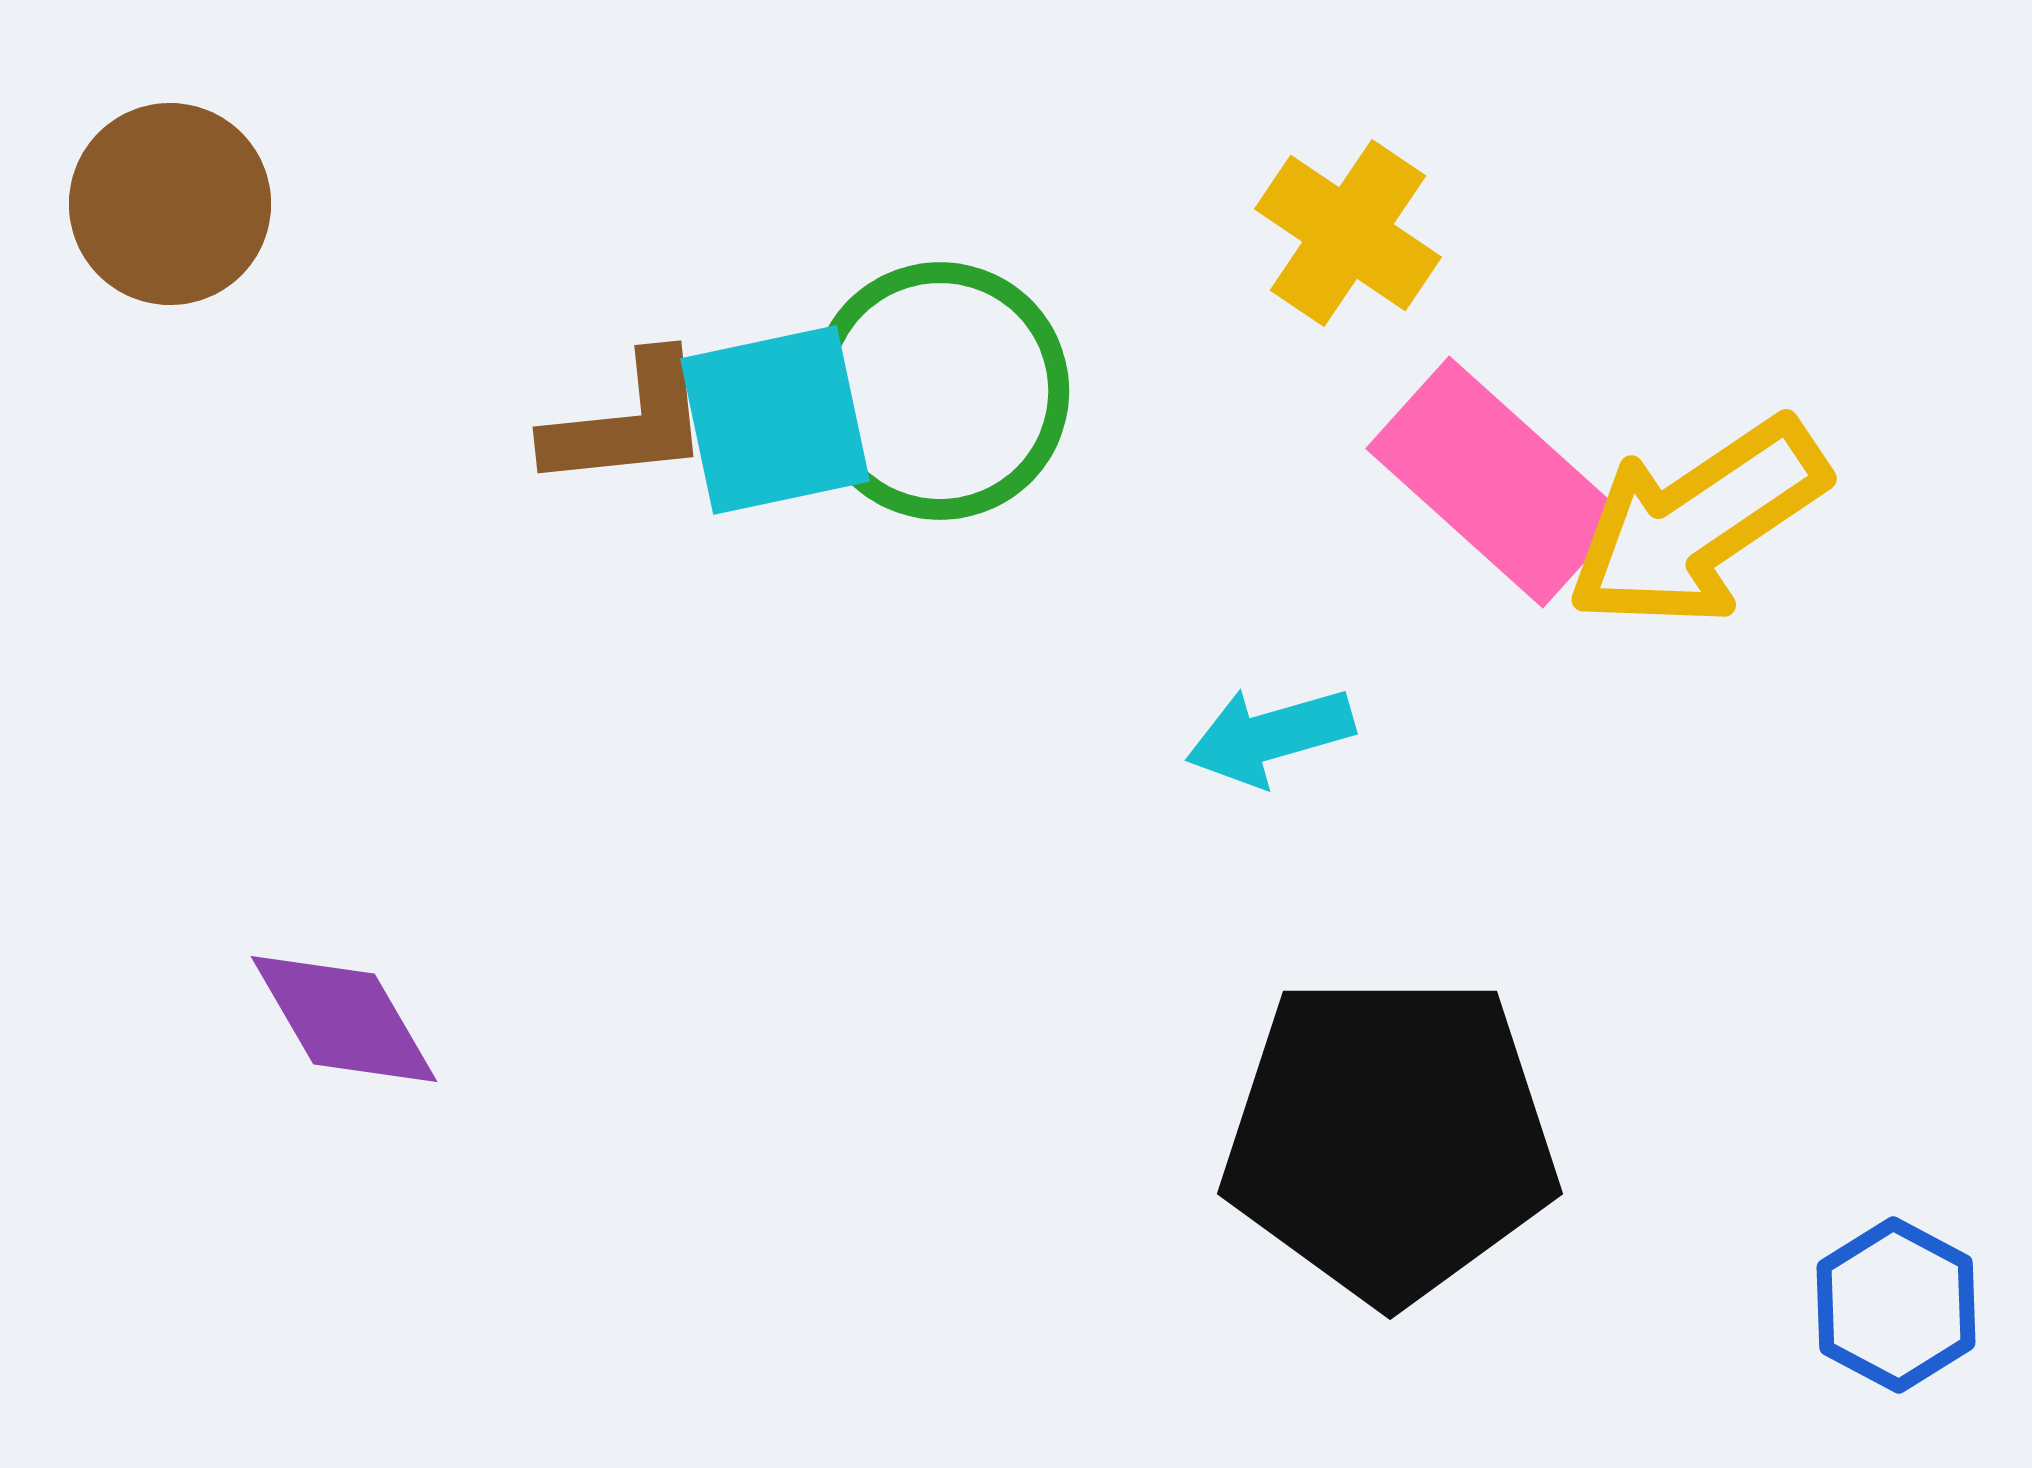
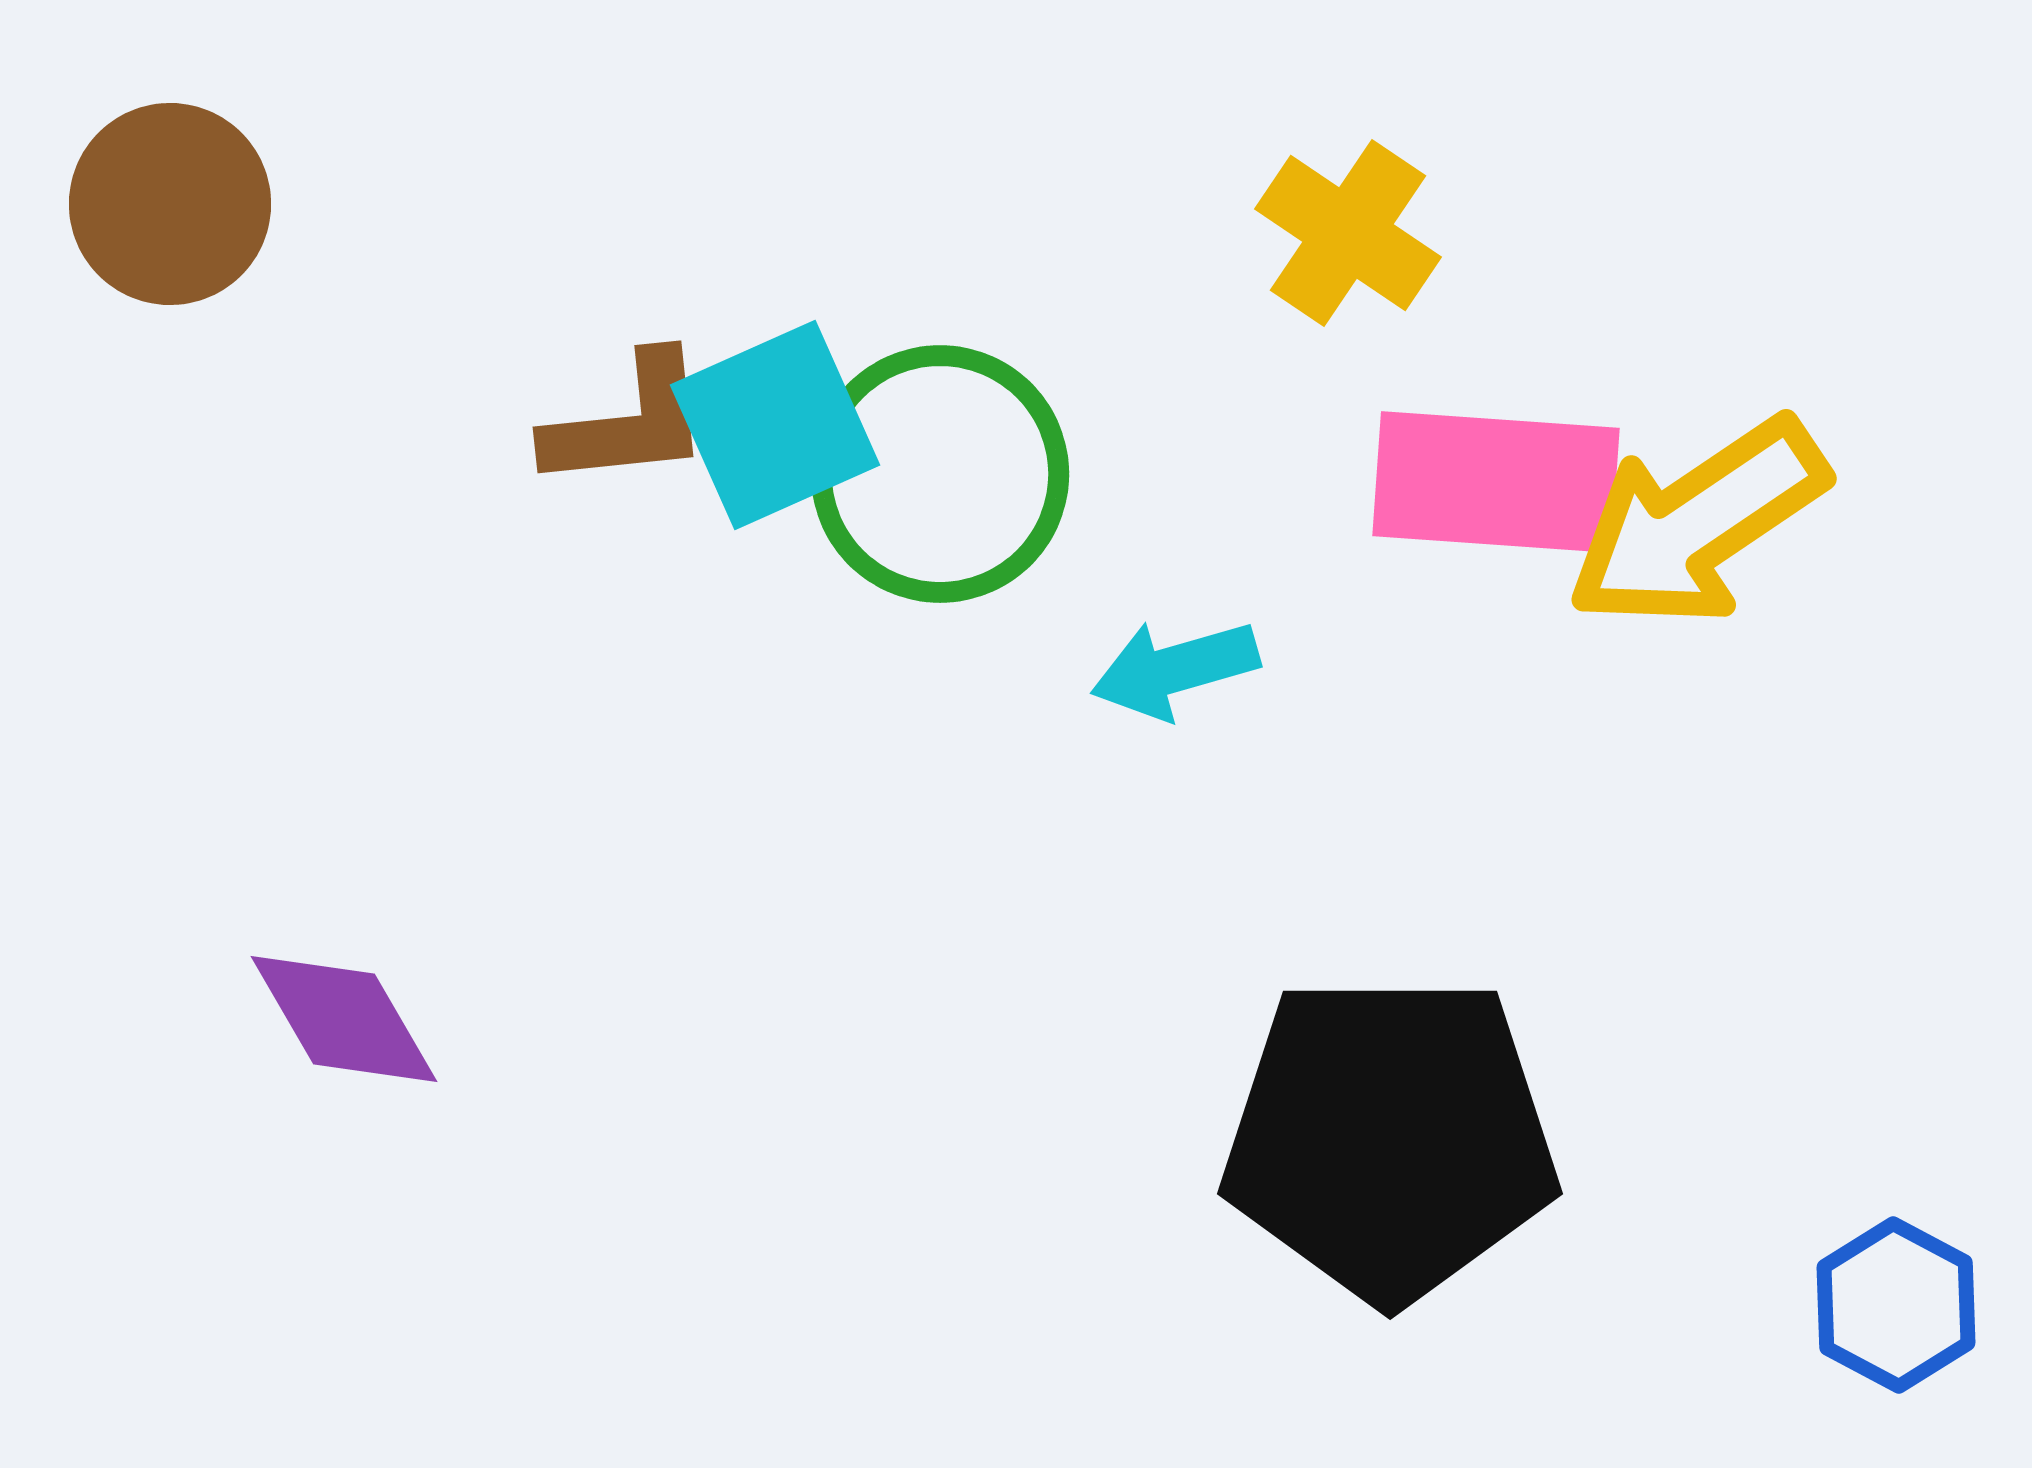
green circle: moved 83 px down
cyan square: moved 5 px down; rotated 12 degrees counterclockwise
pink rectangle: rotated 38 degrees counterclockwise
cyan arrow: moved 95 px left, 67 px up
